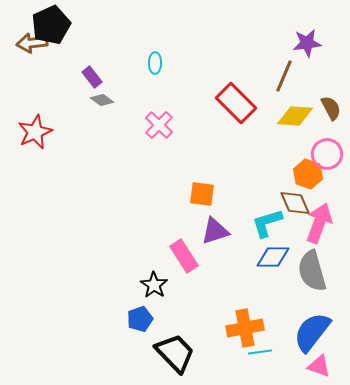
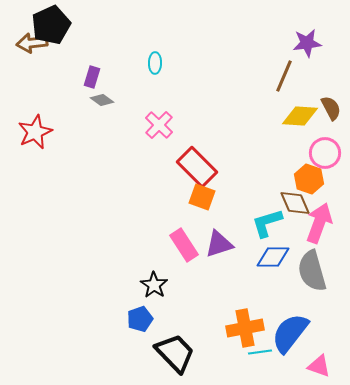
purple rectangle: rotated 55 degrees clockwise
red rectangle: moved 39 px left, 64 px down
yellow diamond: moved 5 px right
pink circle: moved 2 px left, 1 px up
orange hexagon: moved 1 px right, 5 px down
orange square: moved 3 px down; rotated 12 degrees clockwise
purple triangle: moved 4 px right, 13 px down
pink rectangle: moved 11 px up
blue semicircle: moved 22 px left, 1 px down
